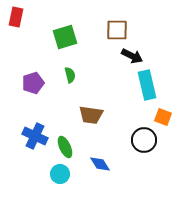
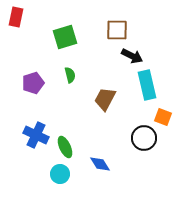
brown trapezoid: moved 14 px right, 16 px up; rotated 110 degrees clockwise
blue cross: moved 1 px right, 1 px up
black circle: moved 2 px up
